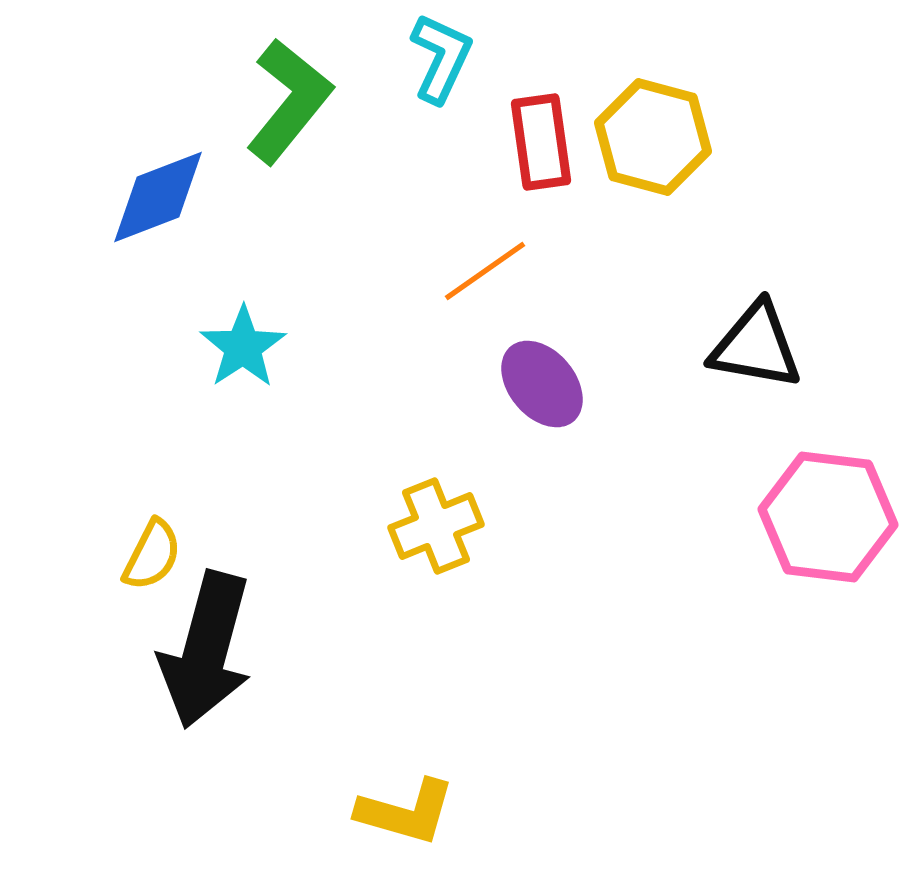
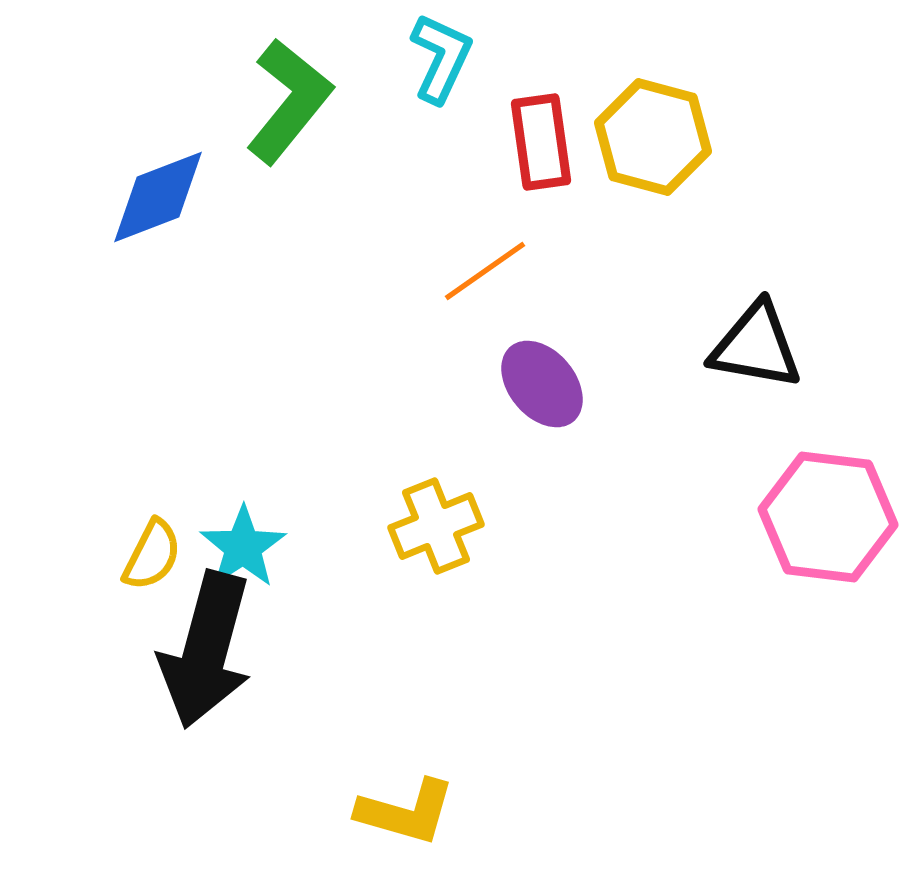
cyan star: moved 200 px down
